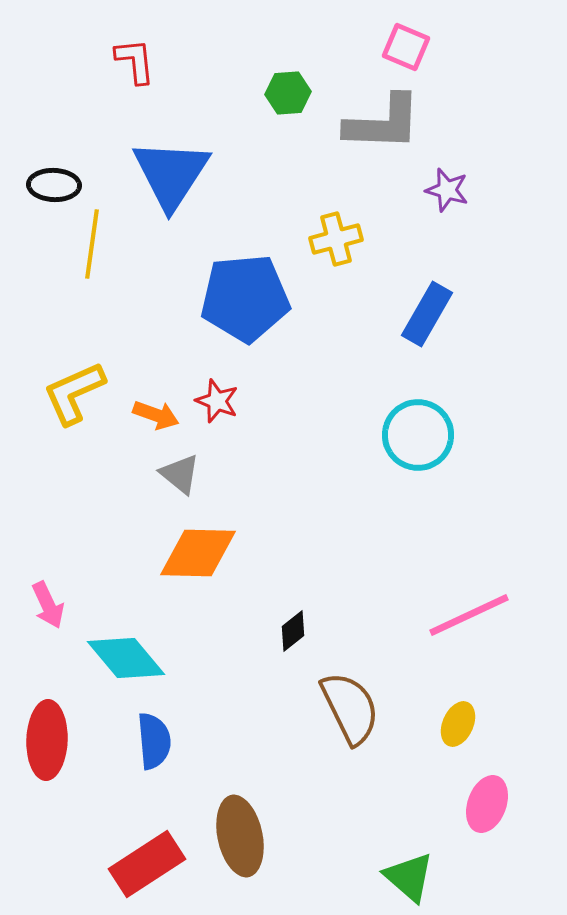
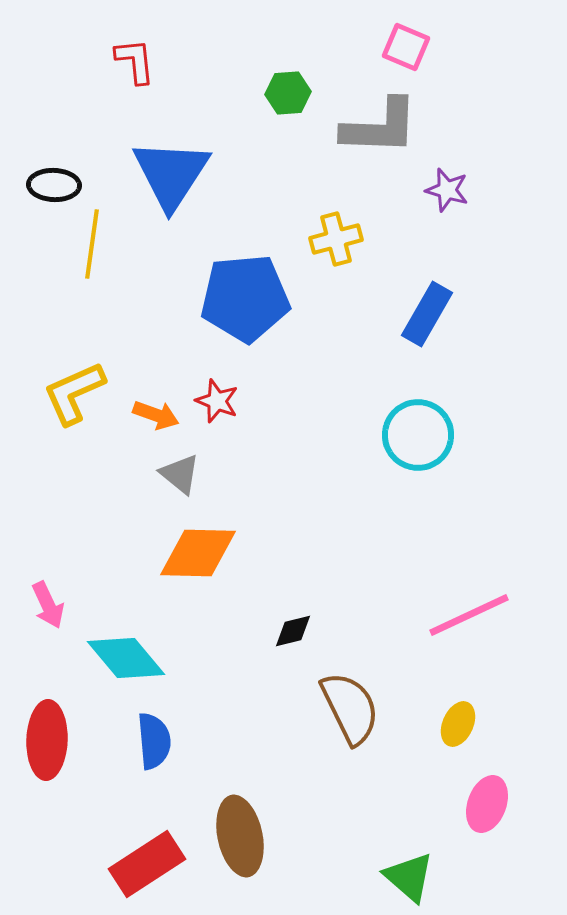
gray L-shape: moved 3 px left, 4 px down
black diamond: rotated 24 degrees clockwise
